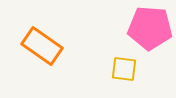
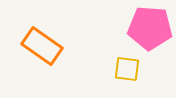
yellow square: moved 3 px right
